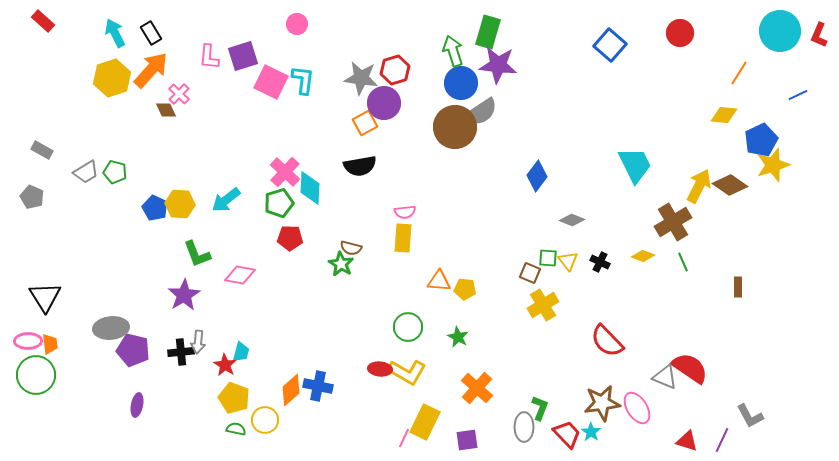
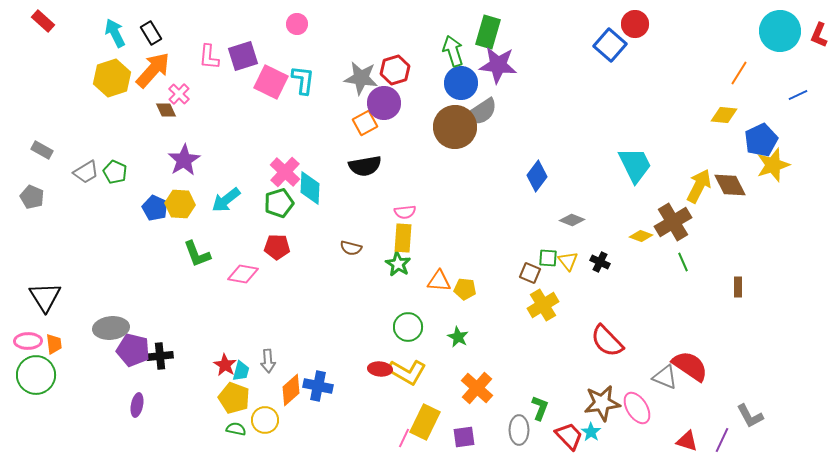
red circle at (680, 33): moved 45 px left, 9 px up
orange arrow at (151, 70): moved 2 px right
black semicircle at (360, 166): moved 5 px right
green pentagon at (115, 172): rotated 10 degrees clockwise
brown diamond at (730, 185): rotated 28 degrees clockwise
red pentagon at (290, 238): moved 13 px left, 9 px down
yellow diamond at (643, 256): moved 2 px left, 20 px up
green star at (341, 264): moved 57 px right
pink diamond at (240, 275): moved 3 px right, 1 px up
purple star at (184, 295): moved 135 px up
gray arrow at (198, 342): moved 70 px right, 19 px down; rotated 10 degrees counterclockwise
orange trapezoid at (50, 344): moved 4 px right
black cross at (181, 352): moved 21 px left, 4 px down
cyan trapezoid at (241, 352): moved 19 px down
red semicircle at (690, 368): moved 2 px up
gray ellipse at (524, 427): moved 5 px left, 3 px down
red trapezoid at (567, 434): moved 2 px right, 2 px down
purple square at (467, 440): moved 3 px left, 3 px up
